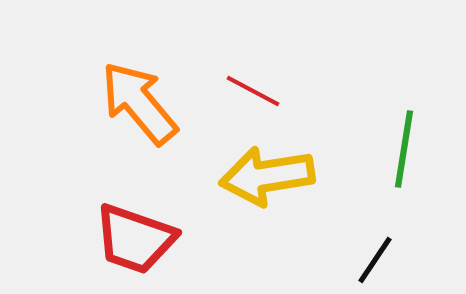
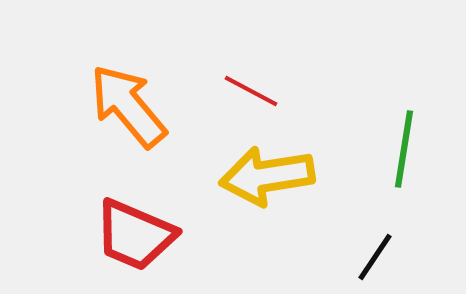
red line: moved 2 px left
orange arrow: moved 11 px left, 3 px down
red trapezoid: moved 4 px up; rotated 4 degrees clockwise
black line: moved 3 px up
